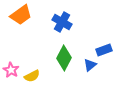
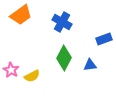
blue rectangle: moved 11 px up
blue triangle: rotated 32 degrees clockwise
